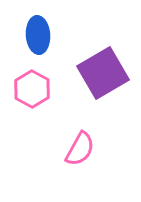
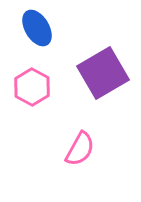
blue ellipse: moved 1 px left, 7 px up; rotated 27 degrees counterclockwise
pink hexagon: moved 2 px up
